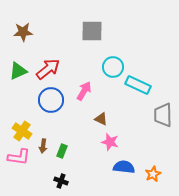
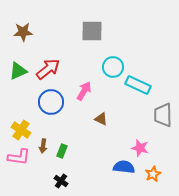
blue circle: moved 2 px down
yellow cross: moved 1 px left, 1 px up
pink star: moved 30 px right, 6 px down
black cross: rotated 16 degrees clockwise
